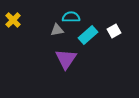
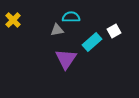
cyan rectangle: moved 4 px right, 7 px down
